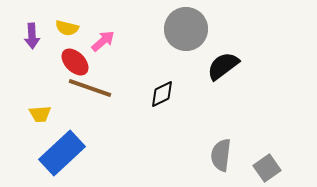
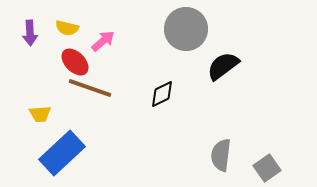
purple arrow: moved 2 px left, 3 px up
